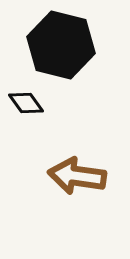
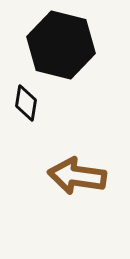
black diamond: rotated 45 degrees clockwise
